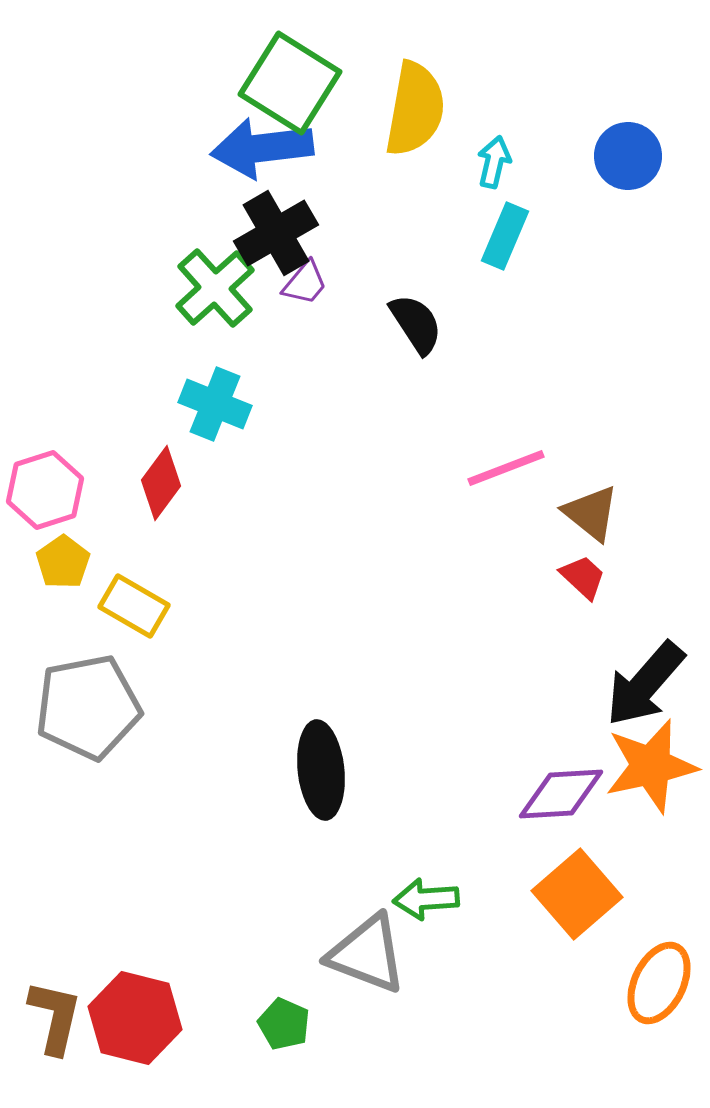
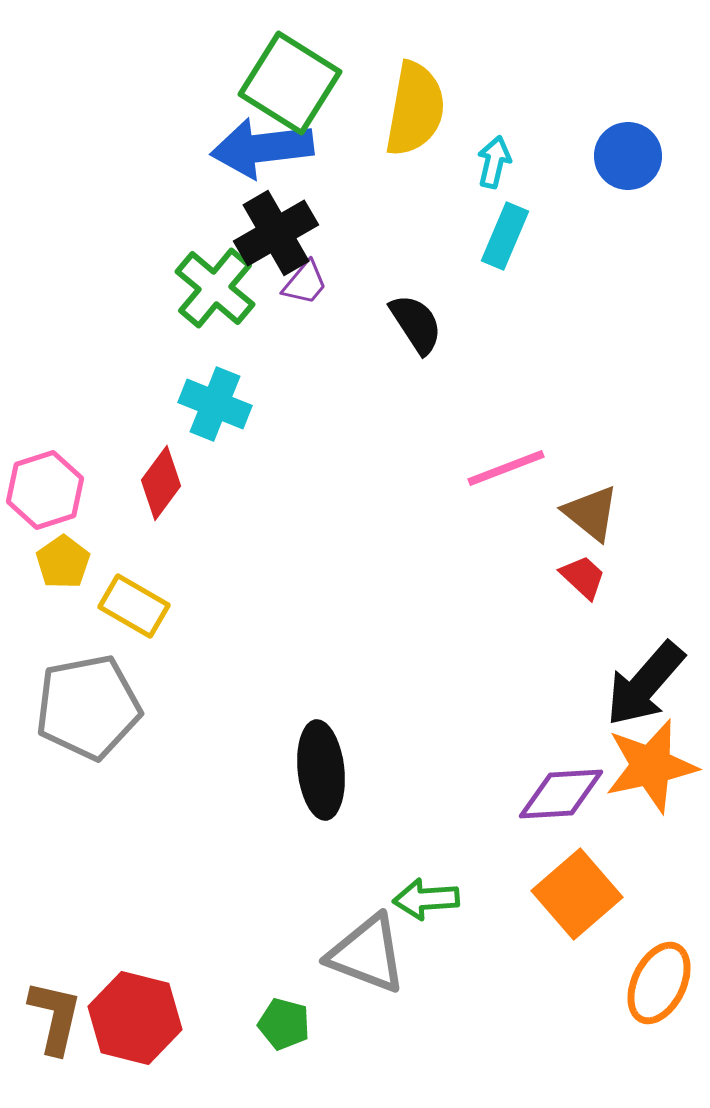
green cross: rotated 8 degrees counterclockwise
green pentagon: rotated 9 degrees counterclockwise
